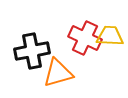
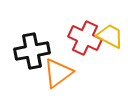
yellow trapezoid: rotated 24 degrees clockwise
orange triangle: rotated 20 degrees counterclockwise
